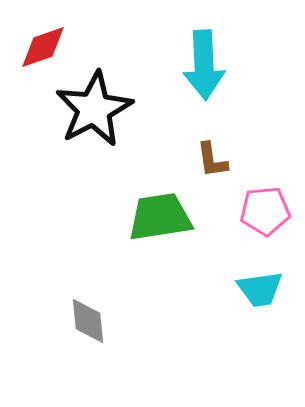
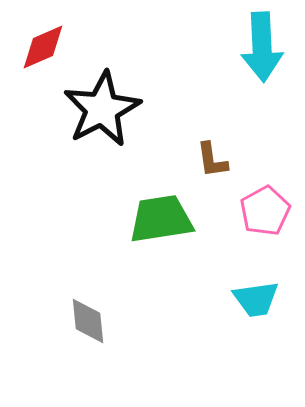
red diamond: rotated 4 degrees counterclockwise
cyan arrow: moved 58 px right, 18 px up
black star: moved 8 px right
pink pentagon: rotated 24 degrees counterclockwise
green trapezoid: moved 1 px right, 2 px down
cyan trapezoid: moved 4 px left, 10 px down
